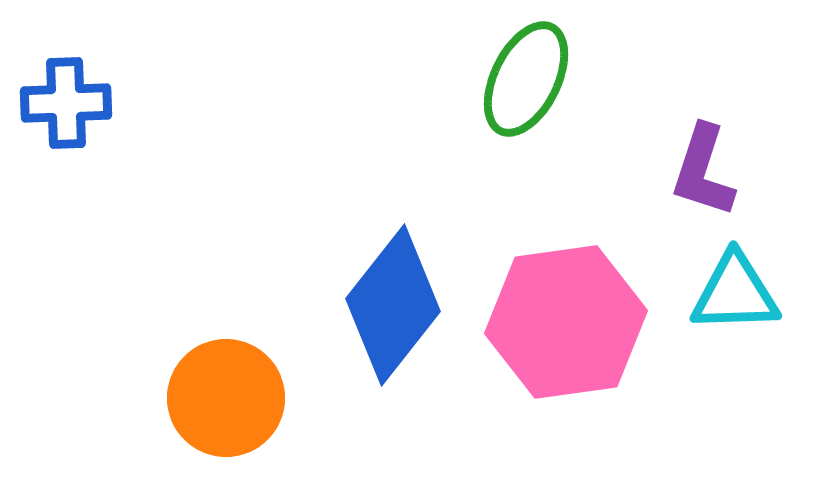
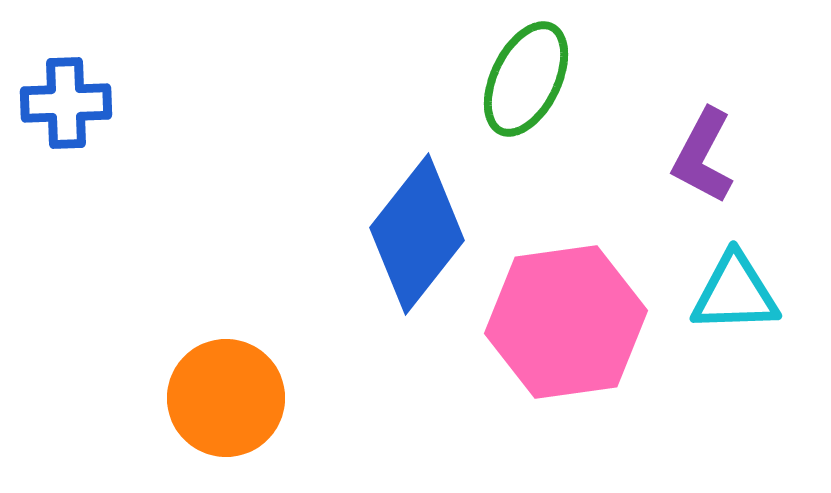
purple L-shape: moved 15 px up; rotated 10 degrees clockwise
blue diamond: moved 24 px right, 71 px up
